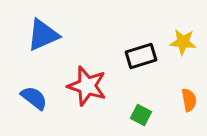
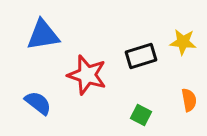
blue triangle: rotated 15 degrees clockwise
red star: moved 11 px up
blue semicircle: moved 4 px right, 5 px down
